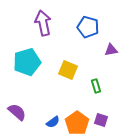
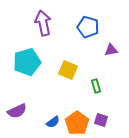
purple semicircle: moved 1 px up; rotated 114 degrees clockwise
